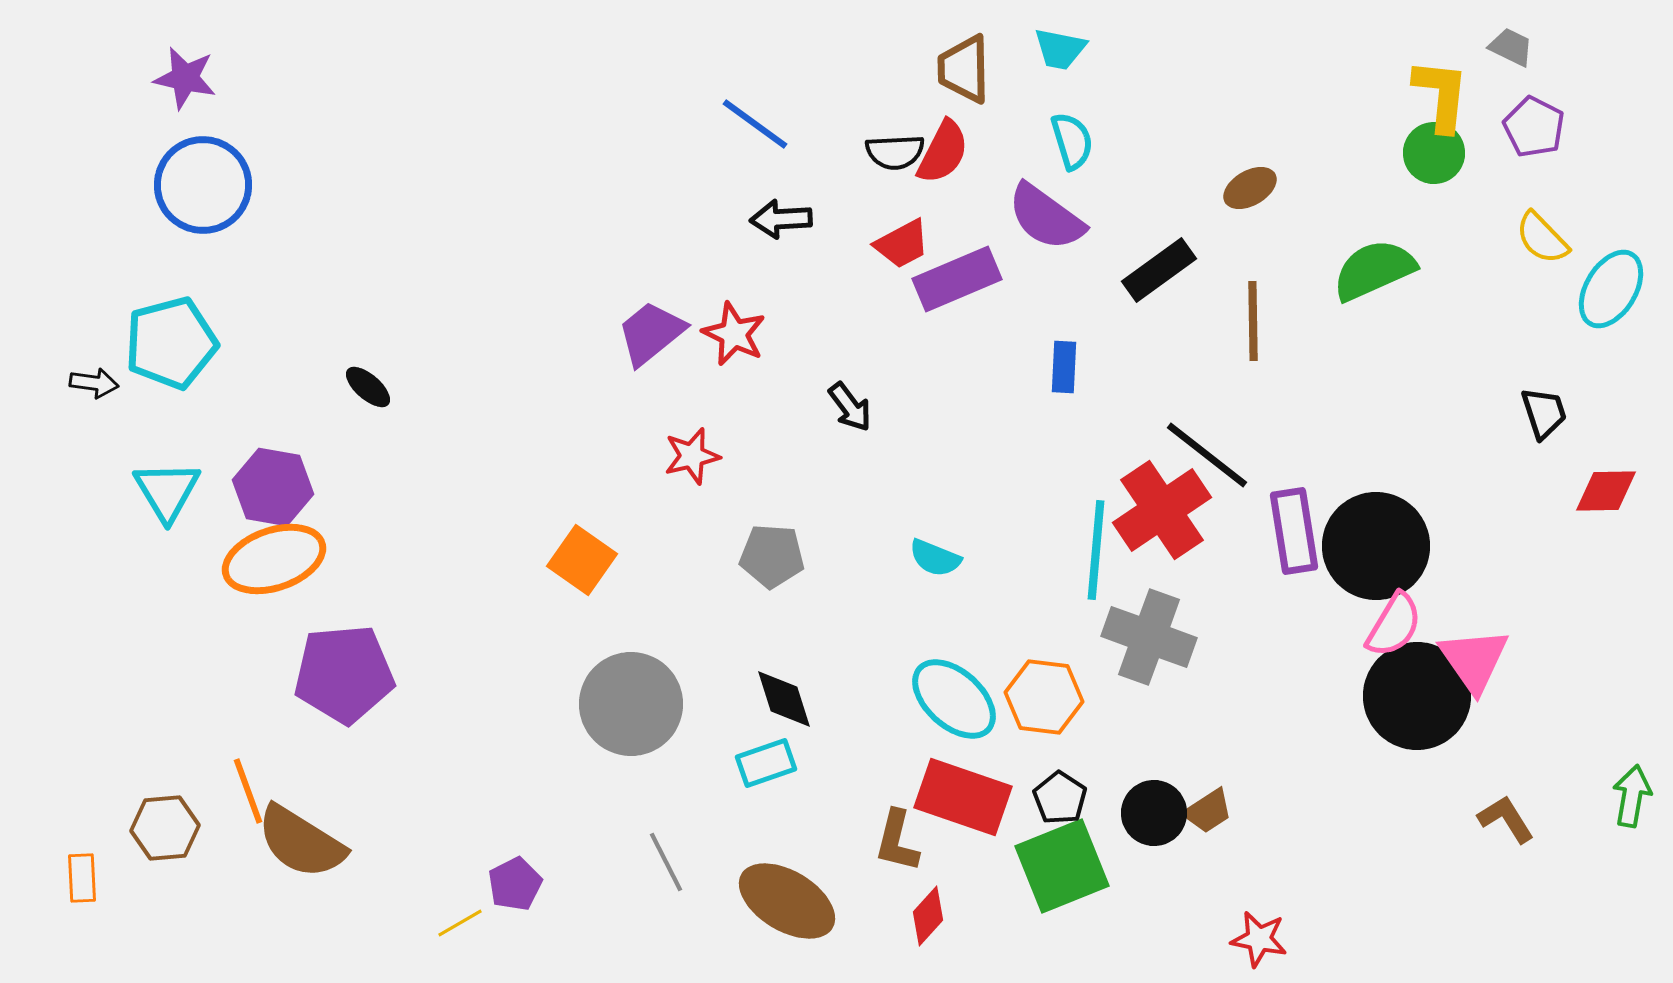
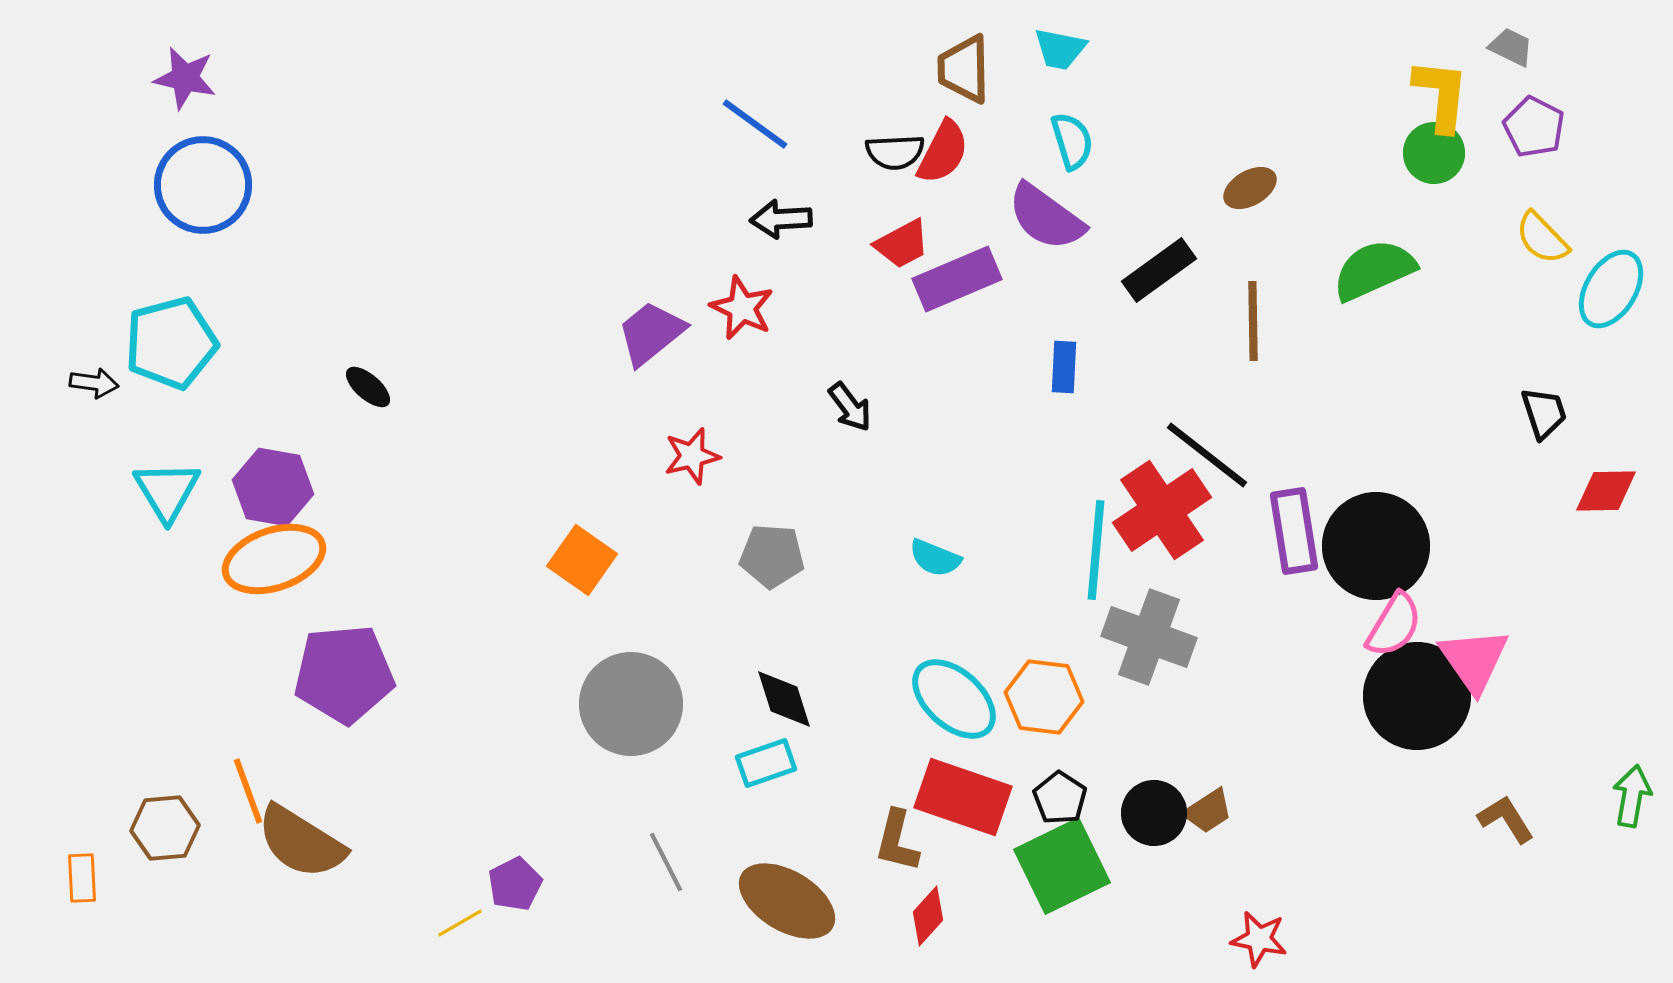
red star at (734, 334): moved 8 px right, 26 px up
green square at (1062, 866): rotated 4 degrees counterclockwise
